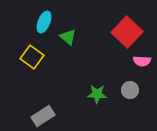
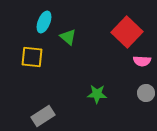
yellow square: rotated 30 degrees counterclockwise
gray circle: moved 16 px right, 3 px down
